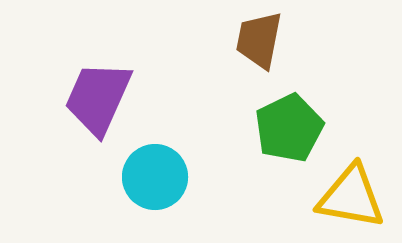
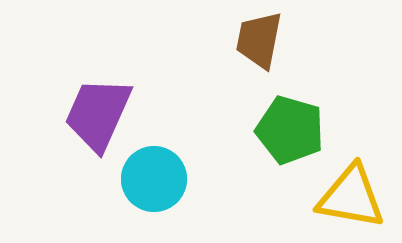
purple trapezoid: moved 16 px down
green pentagon: moved 1 px right, 2 px down; rotated 30 degrees counterclockwise
cyan circle: moved 1 px left, 2 px down
